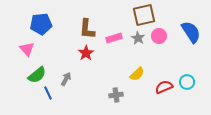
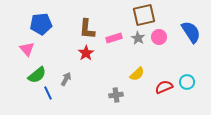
pink circle: moved 1 px down
